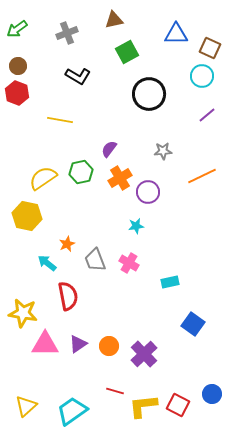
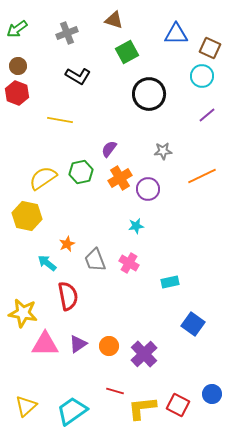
brown triangle: rotated 30 degrees clockwise
purple circle: moved 3 px up
yellow L-shape: moved 1 px left, 2 px down
